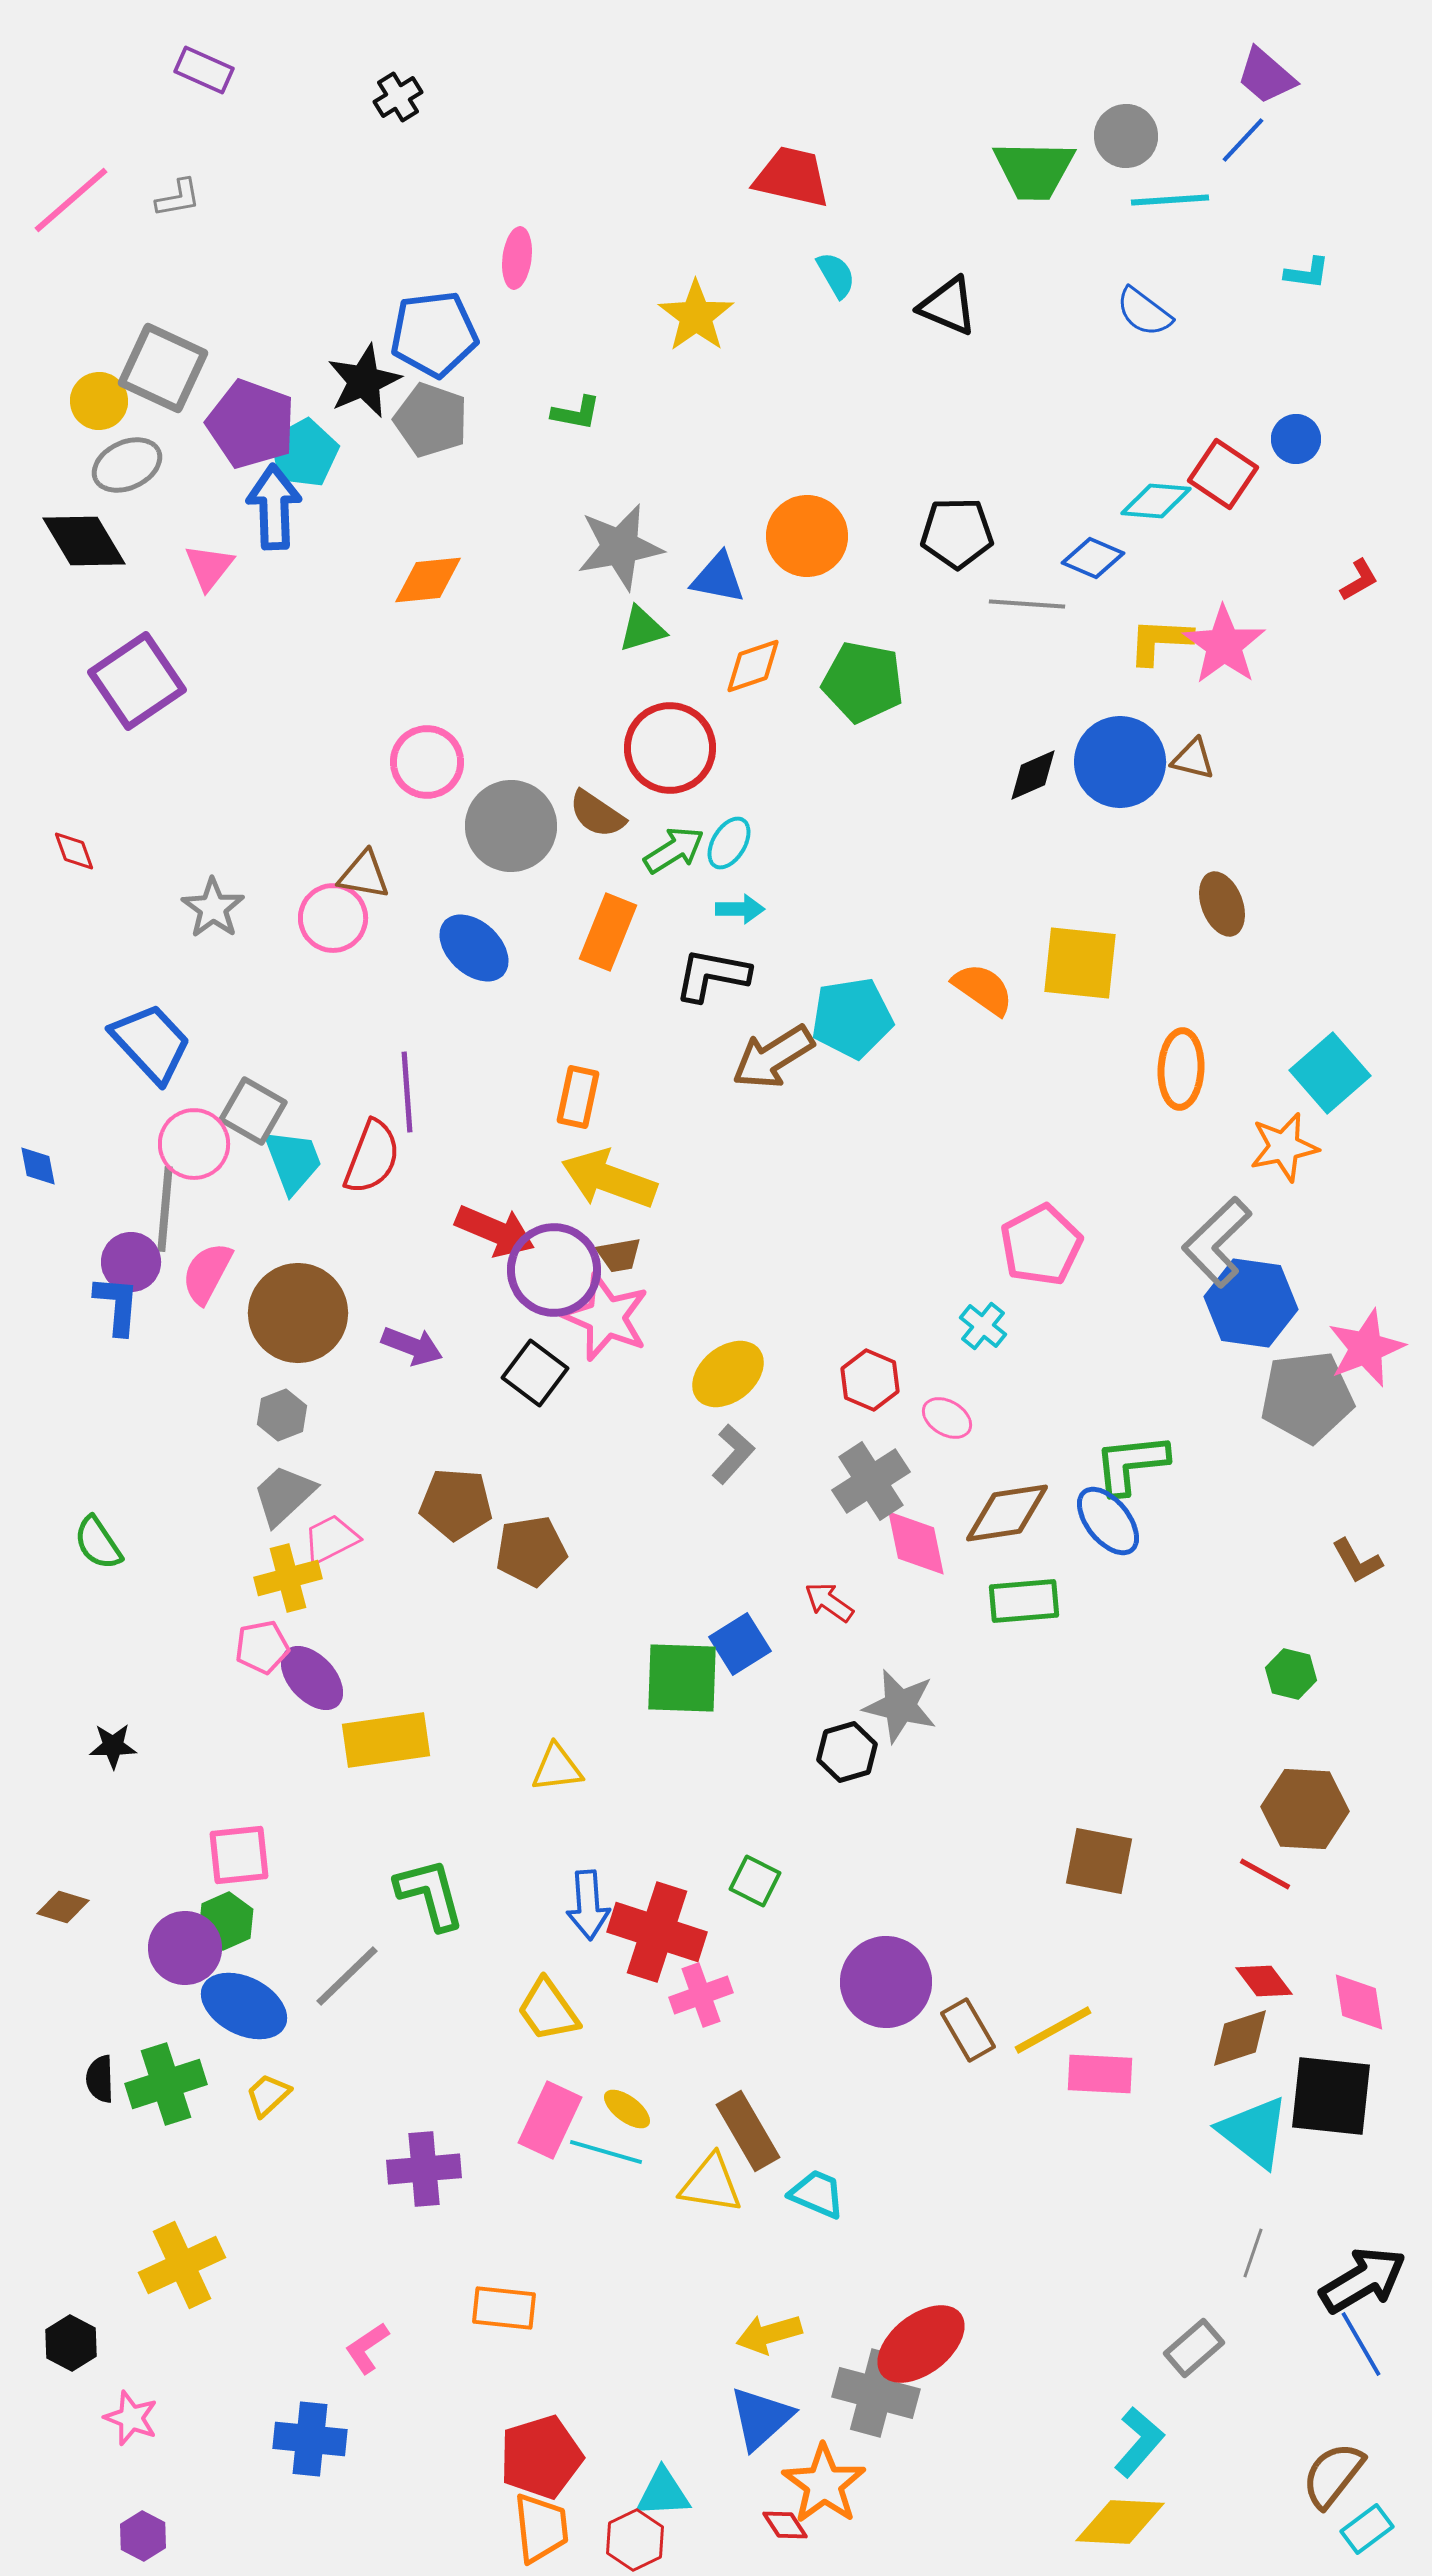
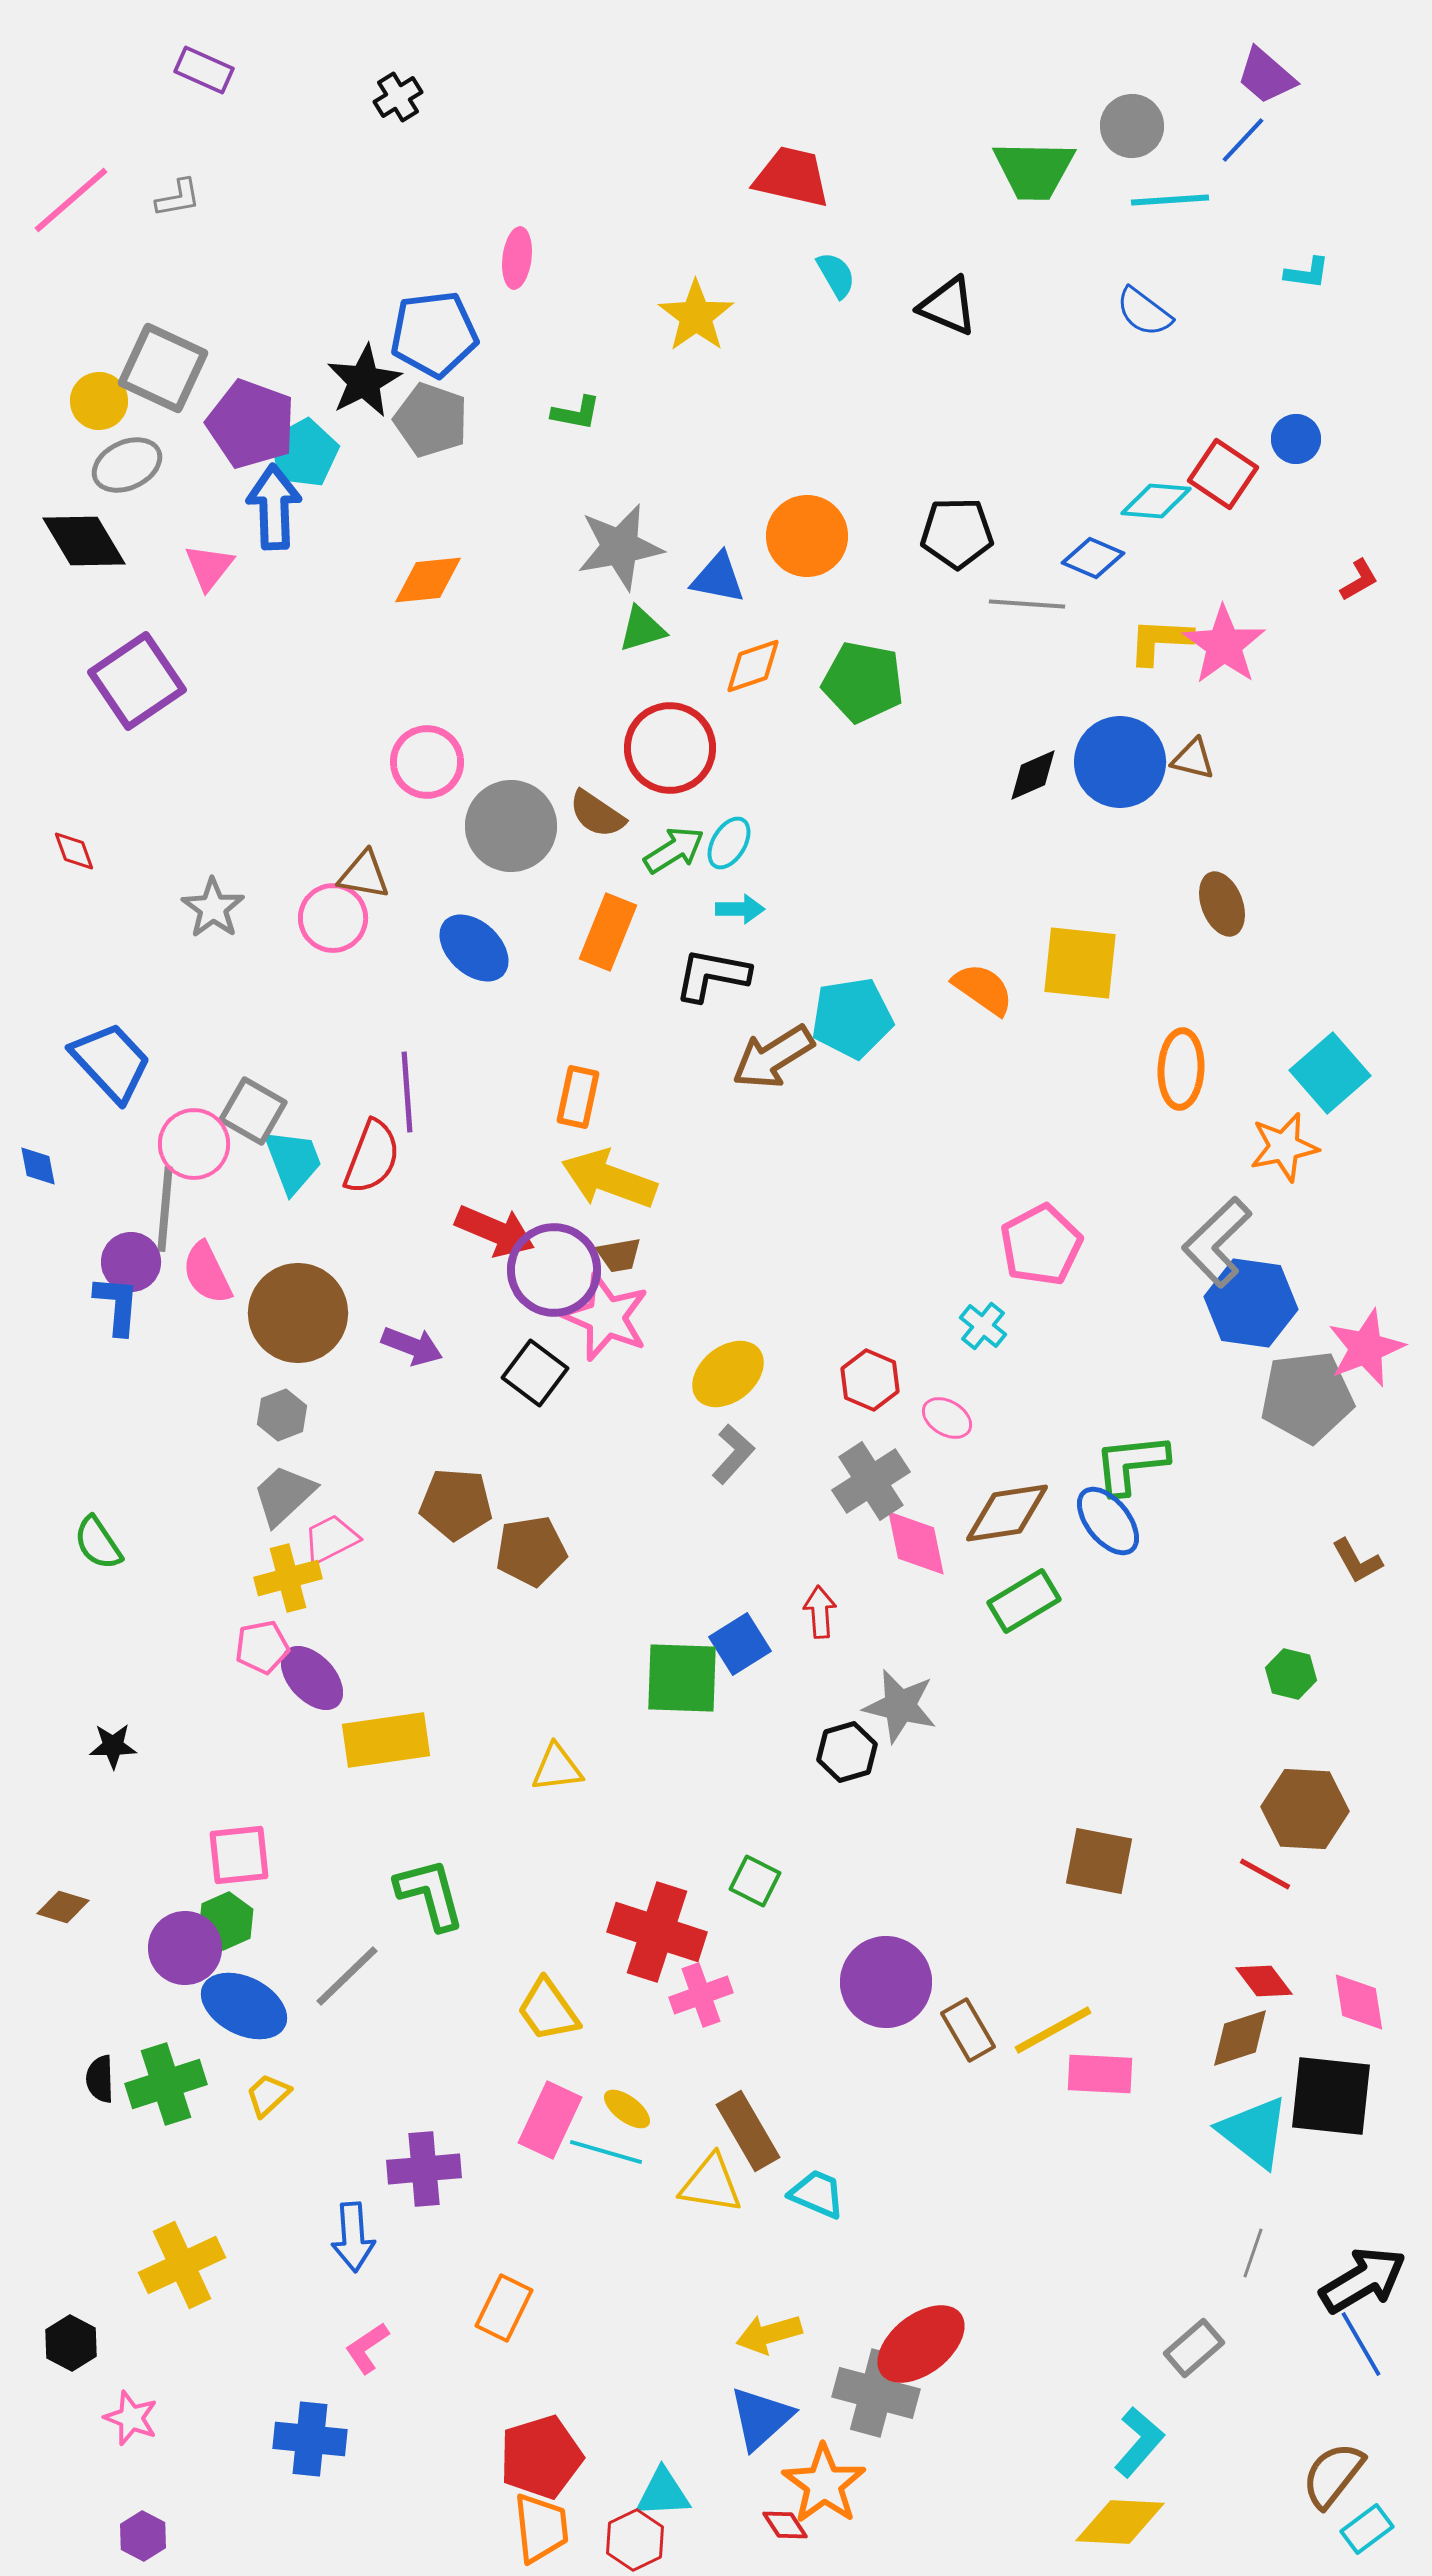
gray circle at (1126, 136): moved 6 px right, 10 px up
black star at (364, 381): rotated 4 degrees counterclockwise
blue trapezoid at (151, 1043): moved 40 px left, 19 px down
pink semicircle at (207, 1273): rotated 54 degrees counterclockwise
green rectangle at (1024, 1601): rotated 26 degrees counterclockwise
red arrow at (829, 1602): moved 9 px left, 10 px down; rotated 51 degrees clockwise
blue arrow at (588, 1905): moved 235 px left, 332 px down
orange rectangle at (504, 2308): rotated 70 degrees counterclockwise
